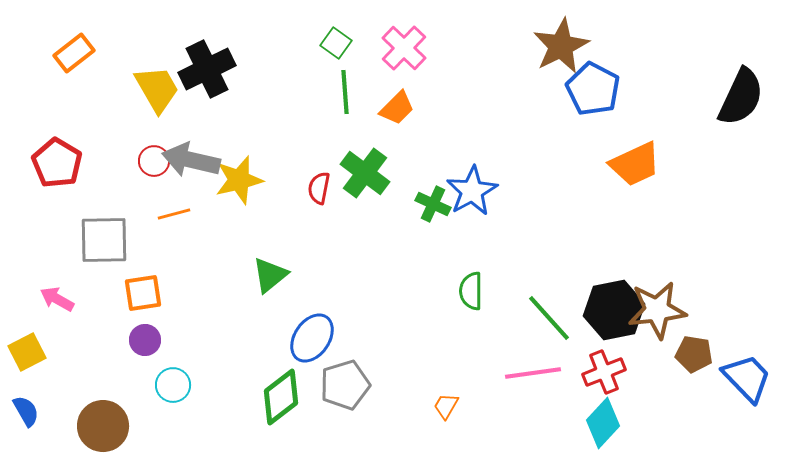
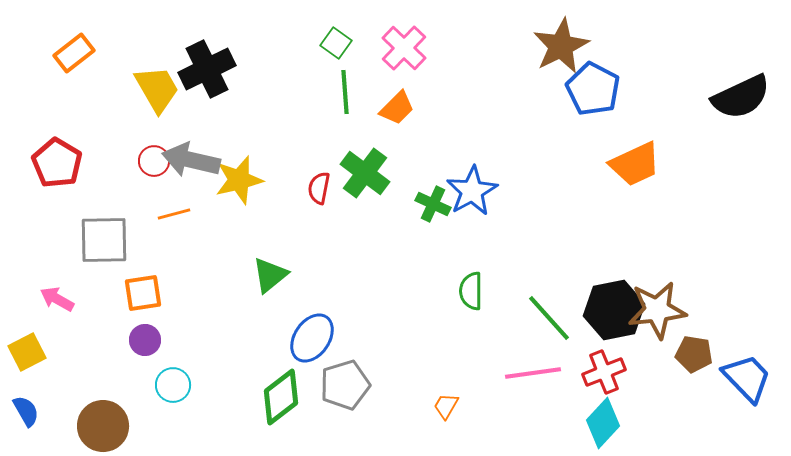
black semicircle at (741, 97): rotated 40 degrees clockwise
